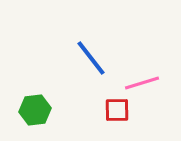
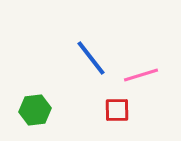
pink line: moved 1 px left, 8 px up
